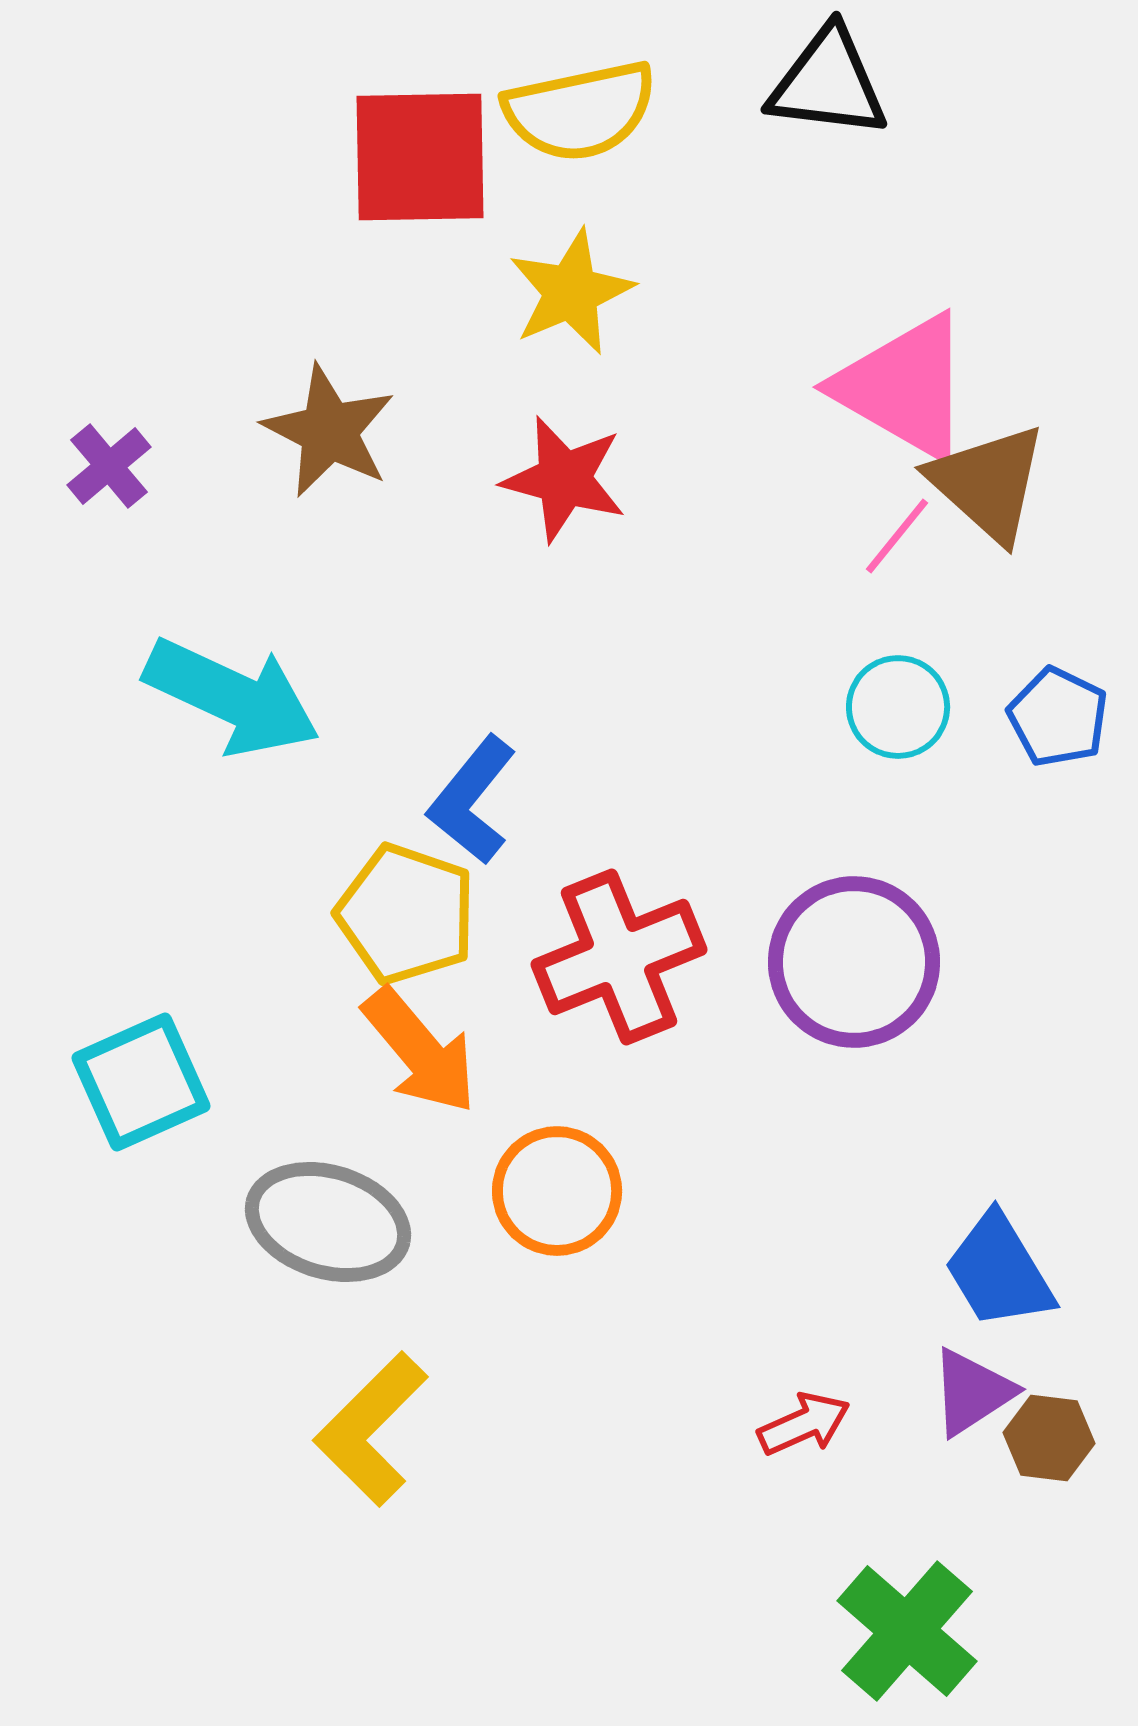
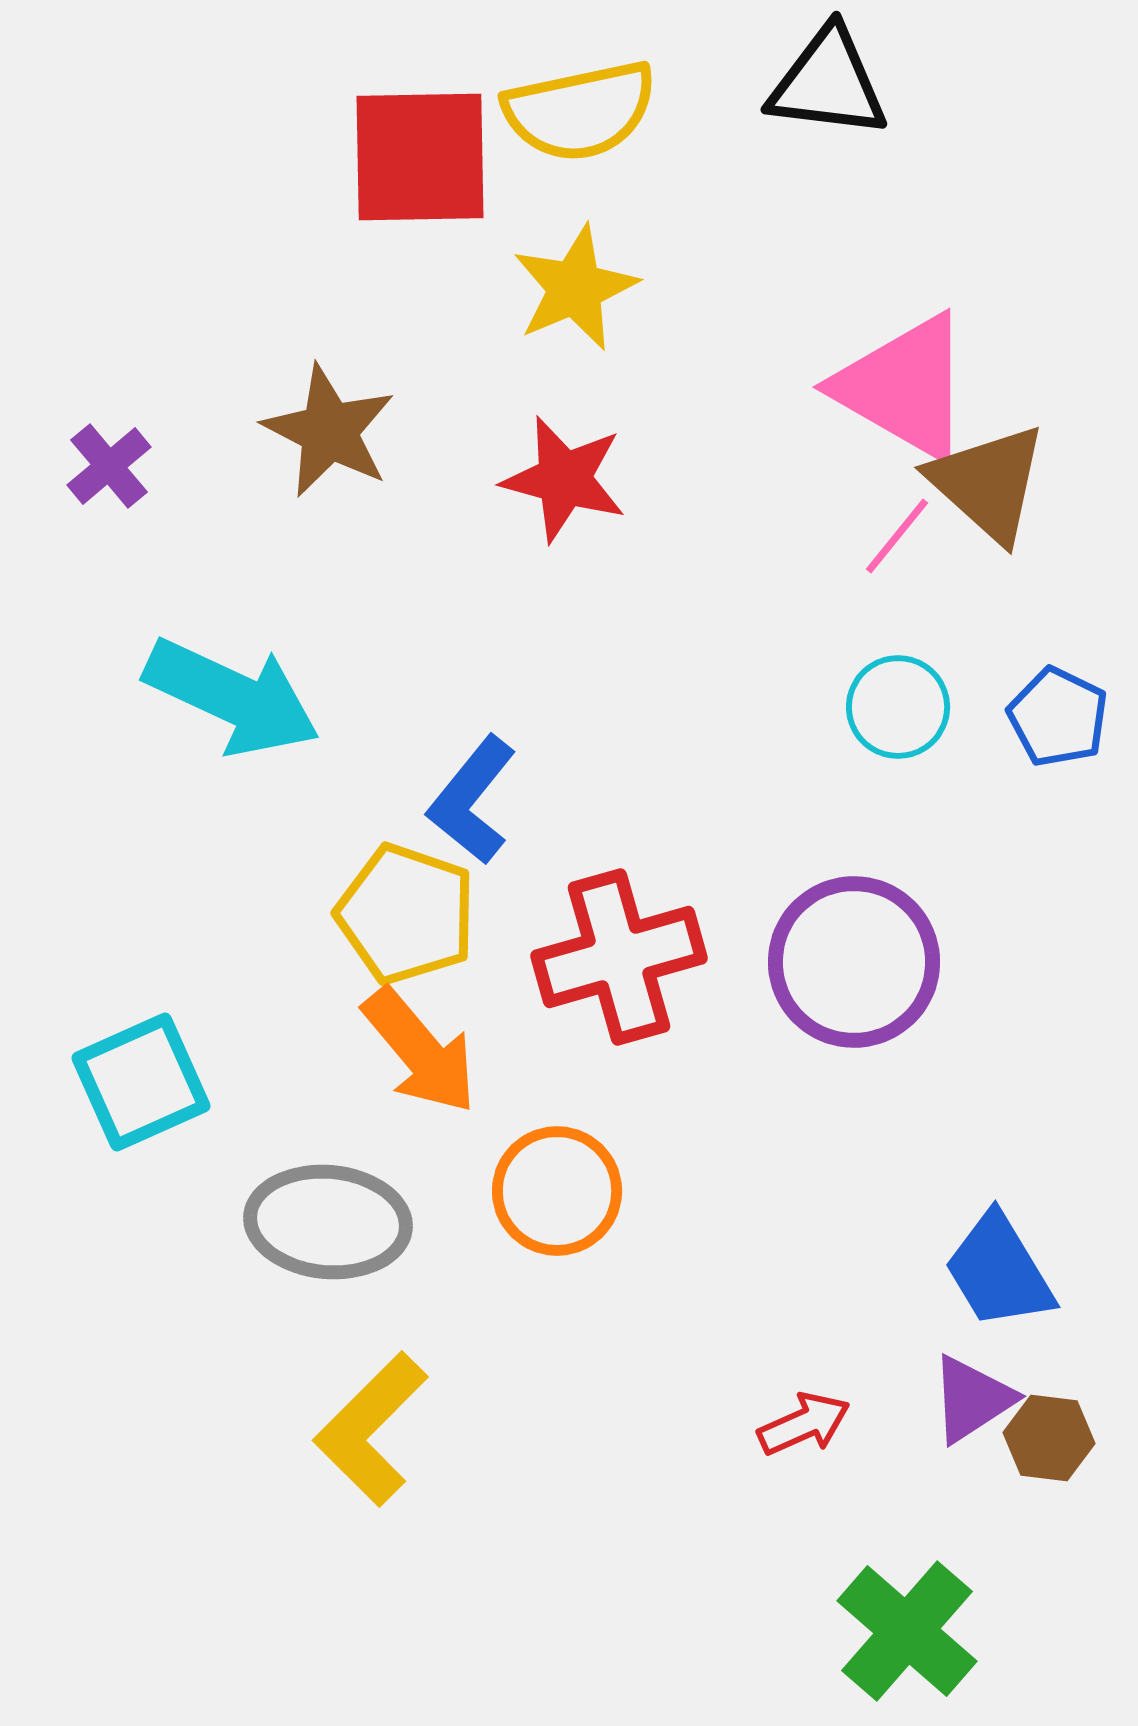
yellow star: moved 4 px right, 4 px up
red cross: rotated 6 degrees clockwise
gray ellipse: rotated 12 degrees counterclockwise
purple triangle: moved 7 px down
